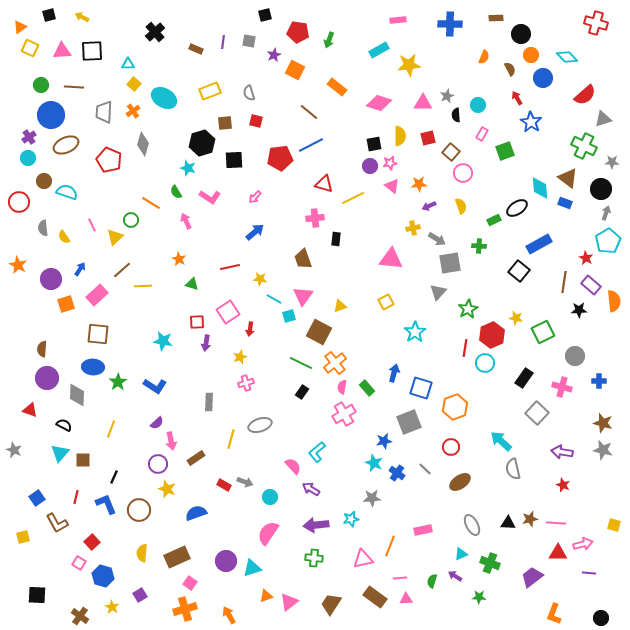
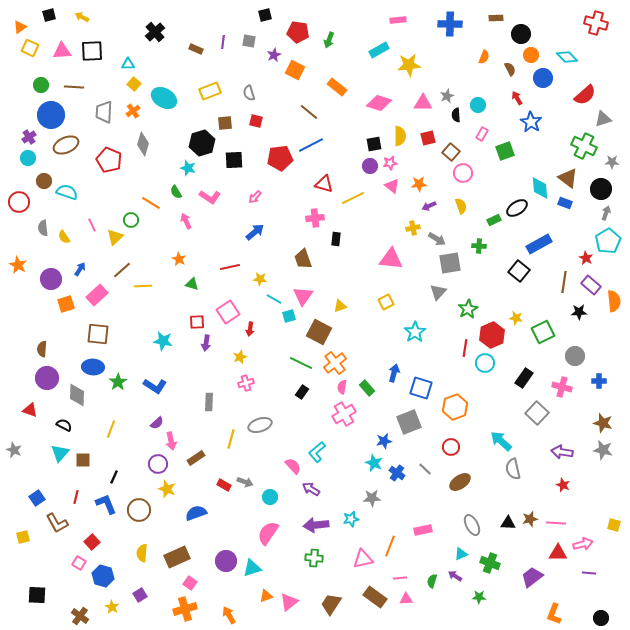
black star at (579, 310): moved 2 px down
